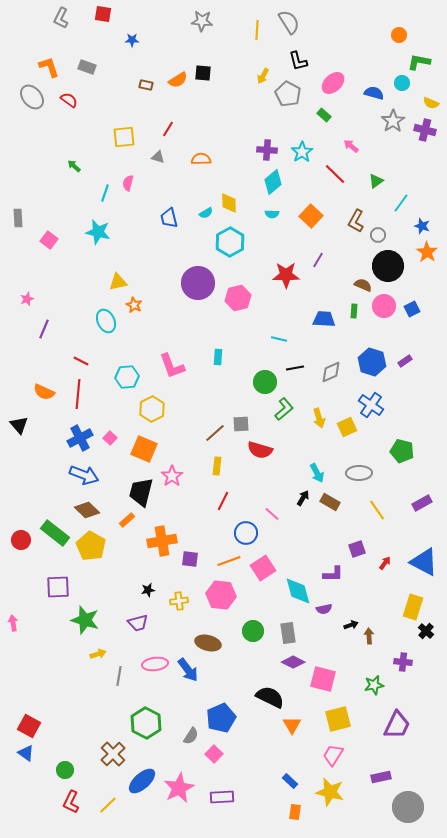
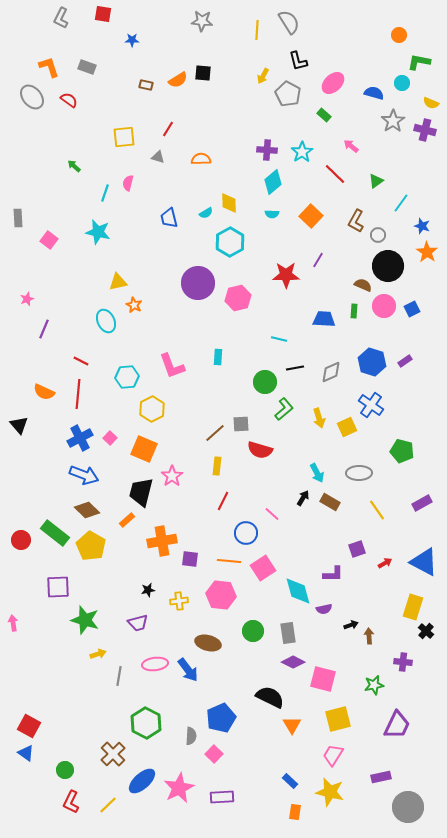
orange line at (229, 561): rotated 25 degrees clockwise
red arrow at (385, 563): rotated 24 degrees clockwise
gray semicircle at (191, 736): rotated 30 degrees counterclockwise
